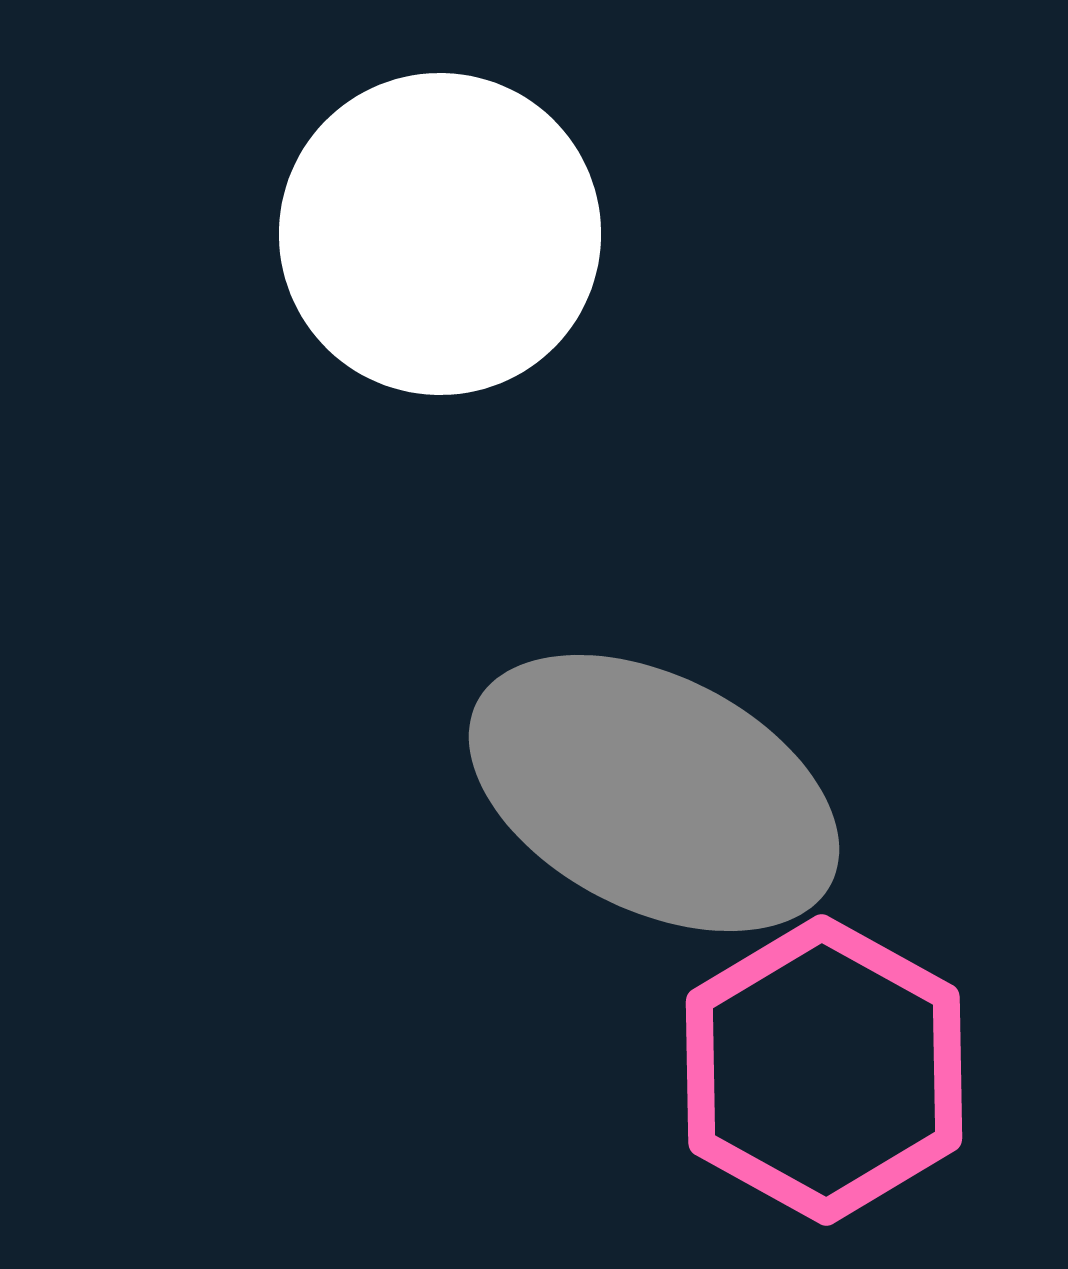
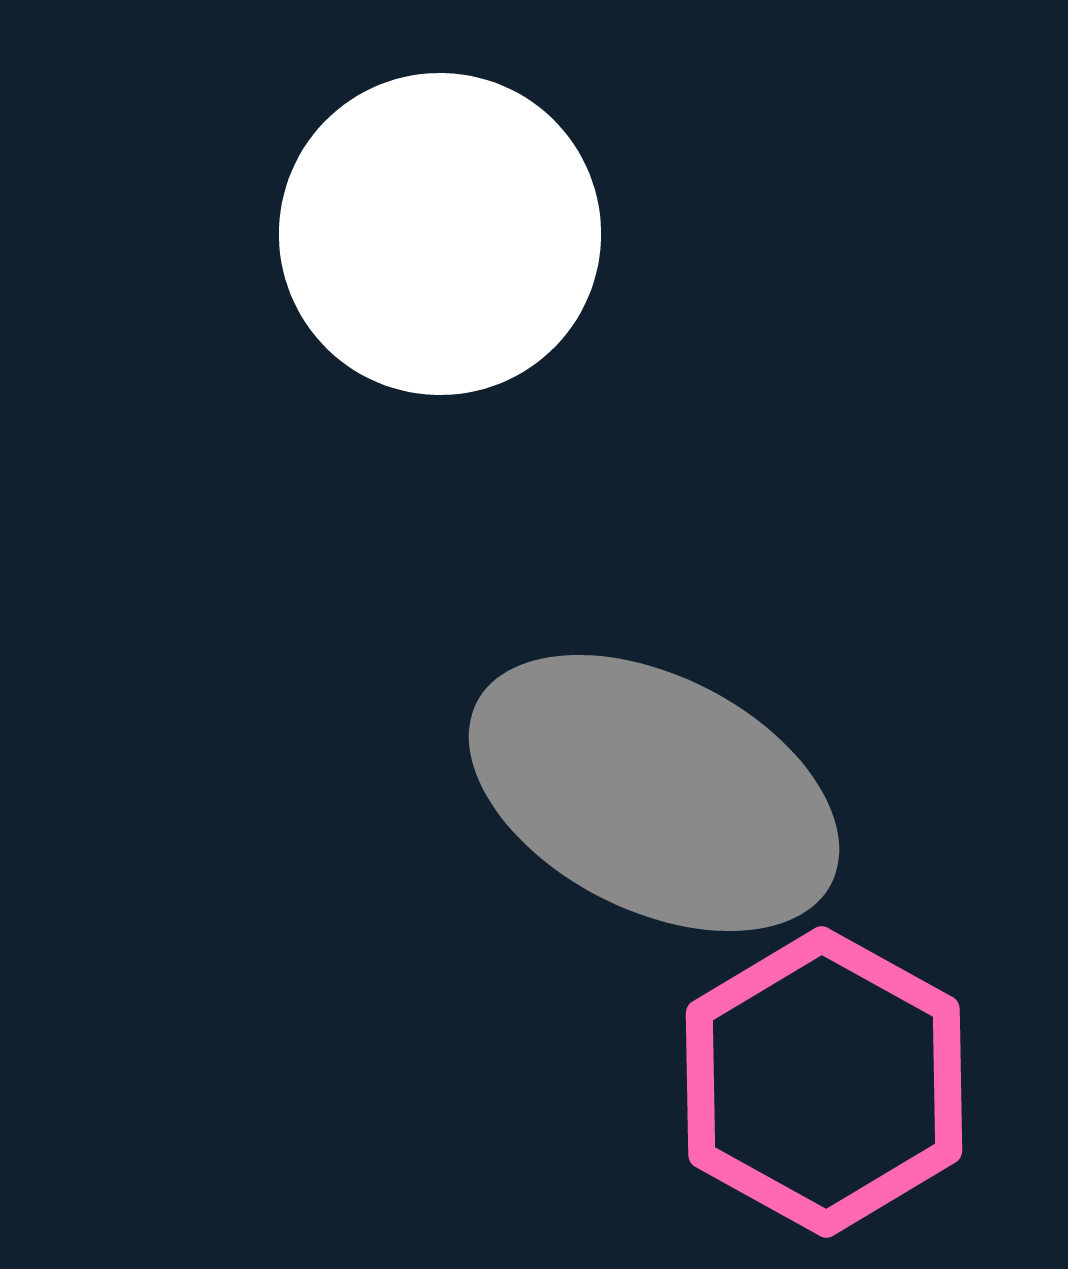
pink hexagon: moved 12 px down
